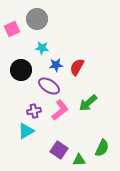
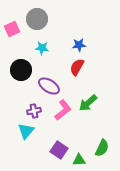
blue star: moved 23 px right, 20 px up
pink L-shape: moved 3 px right
cyan triangle: rotated 18 degrees counterclockwise
